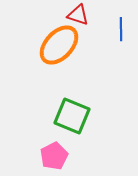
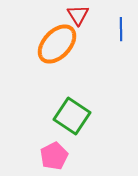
red triangle: rotated 40 degrees clockwise
orange ellipse: moved 2 px left, 1 px up
green square: rotated 12 degrees clockwise
